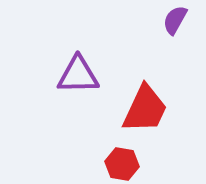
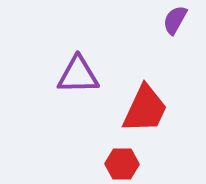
red hexagon: rotated 8 degrees counterclockwise
